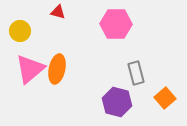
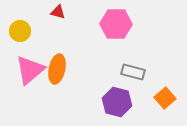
pink triangle: moved 1 px down
gray rectangle: moved 3 px left, 1 px up; rotated 60 degrees counterclockwise
